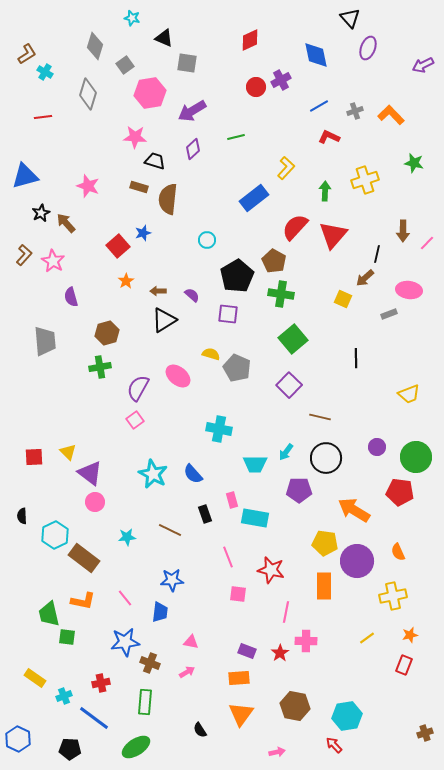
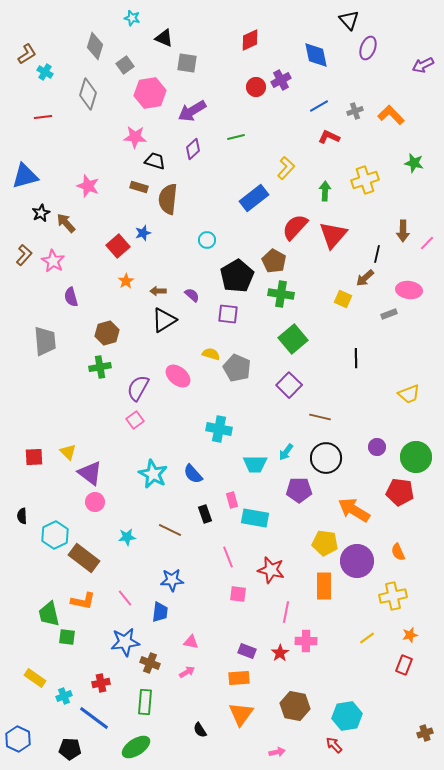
black triangle at (350, 18): moved 1 px left, 2 px down
